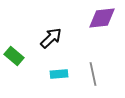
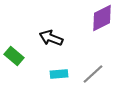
purple diamond: rotated 20 degrees counterclockwise
black arrow: rotated 115 degrees counterclockwise
gray line: rotated 60 degrees clockwise
